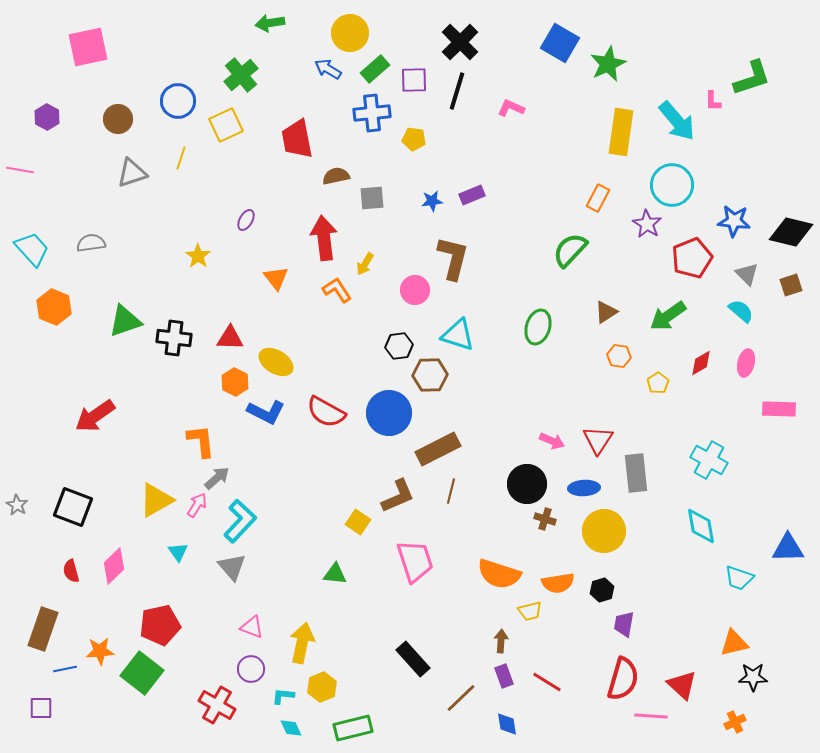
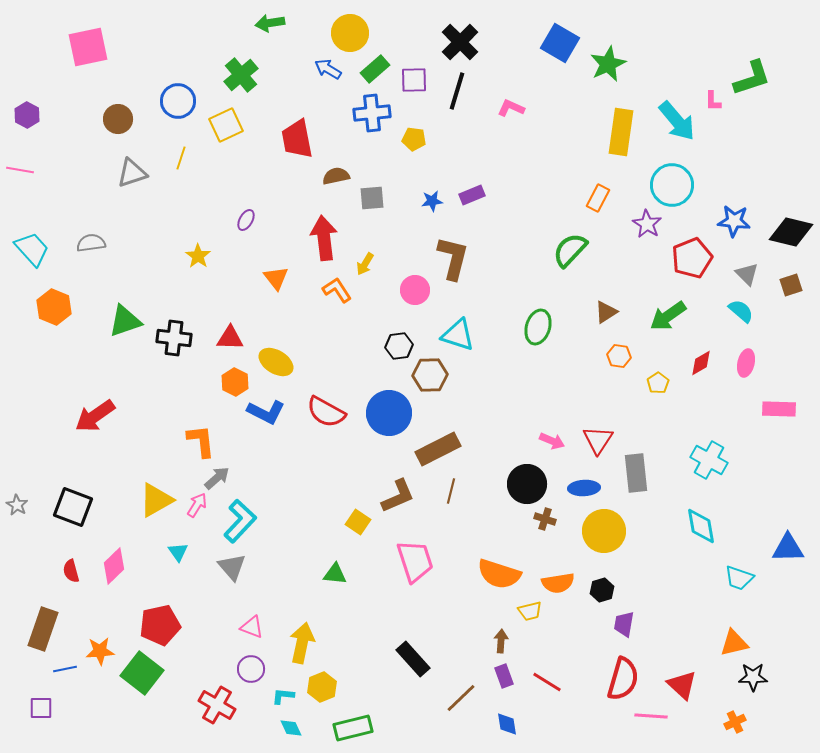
purple hexagon at (47, 117): moved 20 px left, 2 px up
